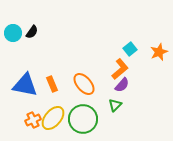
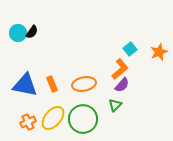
cyan circle: moved 5 px right
orange ellipse: rotated 60 degrees counterclockwise
orange cross: moved 5 px left, 2 px down
